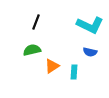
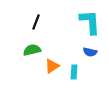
cyan L-shape: moved 3 px up; rotated 120 degrees counterclockwise
